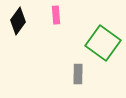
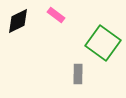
pink rectangle: rotated 48 degrees counterclockwise
black diamond: rotated 28 degrees clockwise
